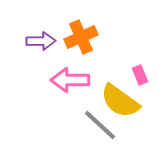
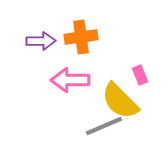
orange cross: rotated 16 degrees clockwise
yellow semicircle: rotated 9 degrees clockwise
gray line: moved 4 px right, 1 px down; rotated 66 degrees counterclockwise
